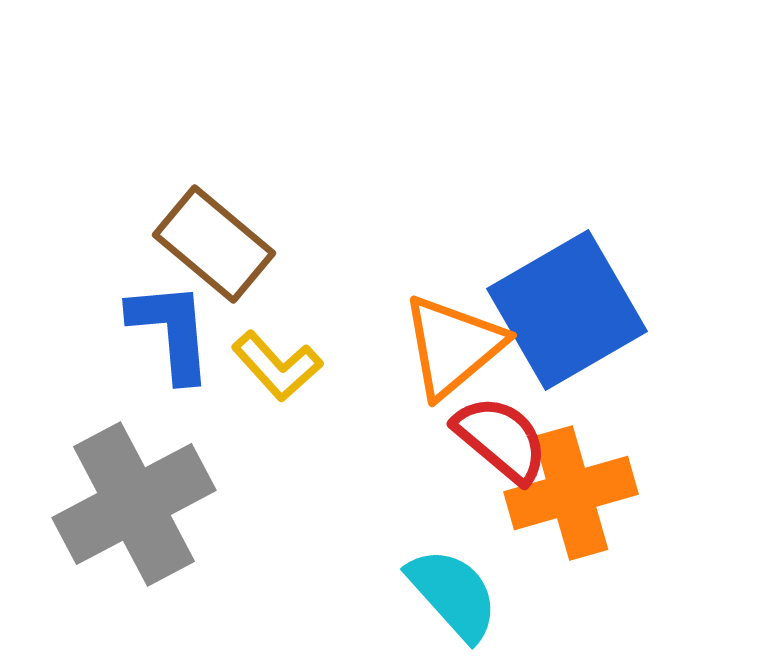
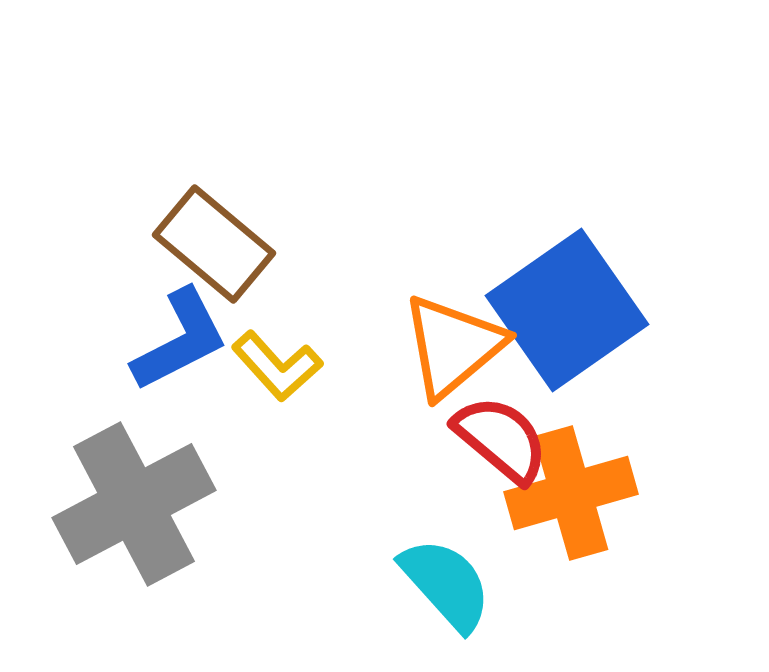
blue square: rotated 5 degrees counterclockwise
blue L-shape: moved 9 px right, 9 px down; rotated 68 degrees clockwise
cyan semicircle: moved 7 px left, 10 px up
